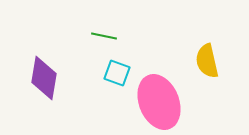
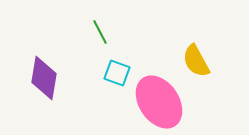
green line: moved 4 px left, 4 px up; rotated 50 degrees clockwise
yellow semicircle: moved 11 px left; rotated 16 degrees counterclockwise
pink ellipse: rotated 12 degrees counterclockwise
